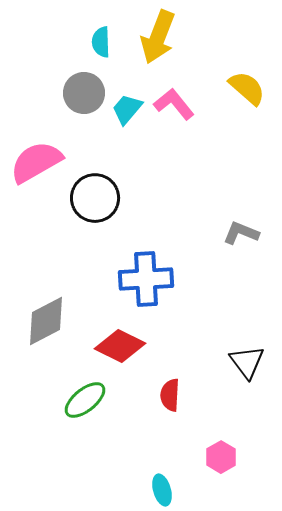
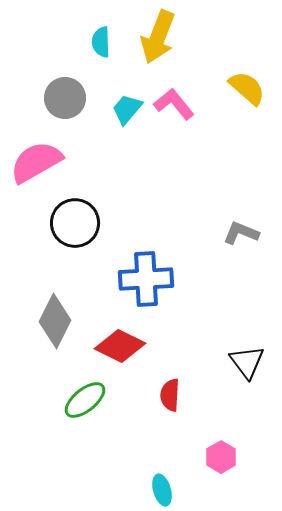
gray circle: moved 19 px left, 5 px down
black circle: moved 20 px left, 25 px down
gray diamond: moved 9 px right; rotated 36 degrees counterclockwise
